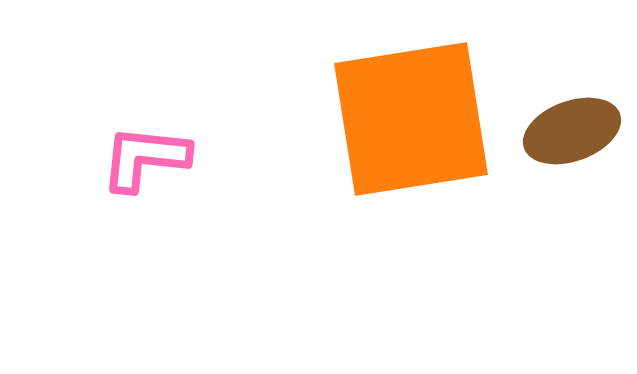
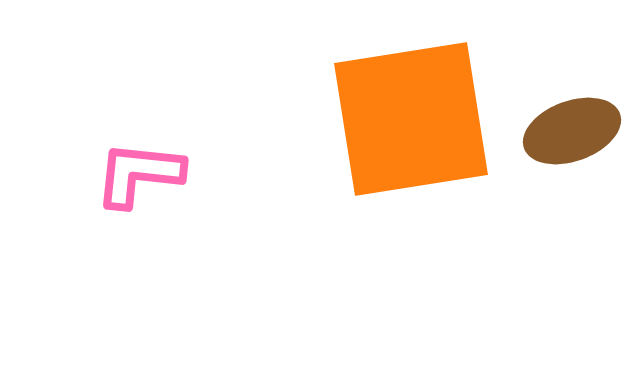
pink L-shape: moved 6 px left, 16 px down
